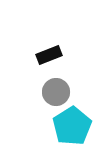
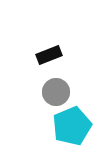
cyan pentagon: rotated 9 degrees clockwise
